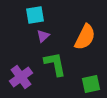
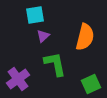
orange semicircle: rotated 12 degrees counterclockwise
purple cross: moved 3 px left, 2 px down
green square: rotated 12 degrees counterclockwise
